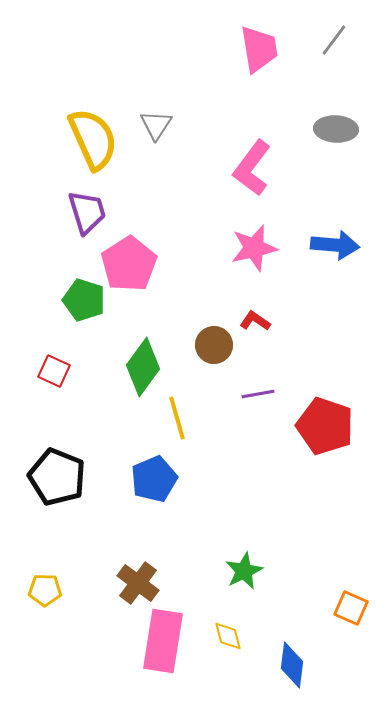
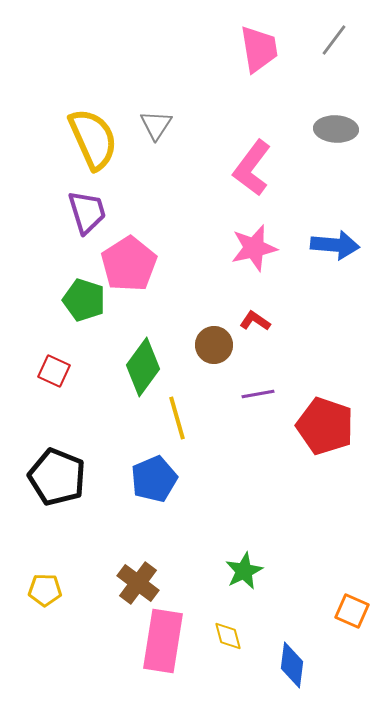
orange square: moved 1 px right, 3 px down
